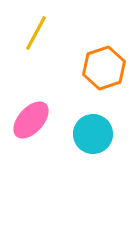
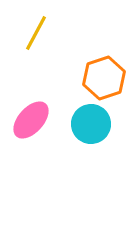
orange hexagon: moved 10 px down
cyan circle: moved 2 px left, 10 px up
